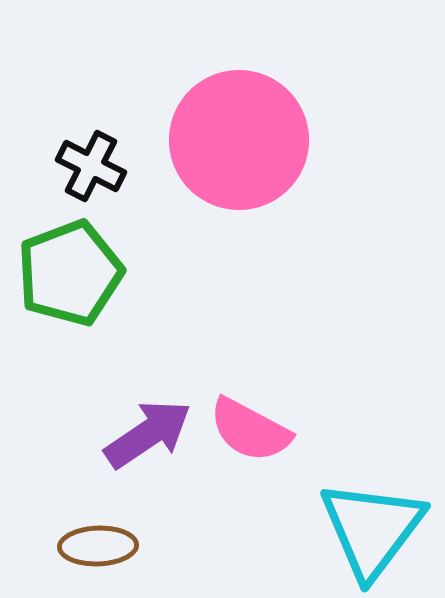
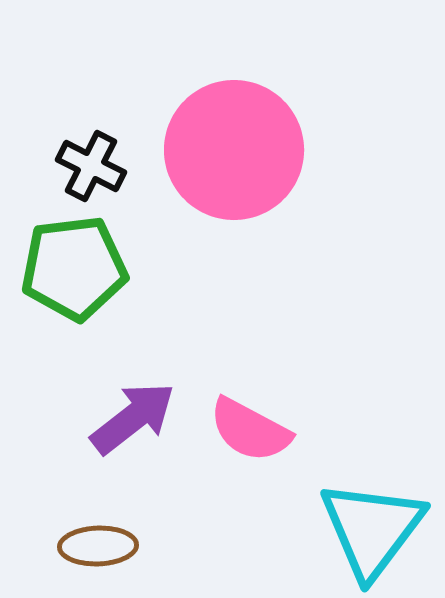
pink circle: moved 5 px left, 10 px down
green pentagon: moved 4 px right, 5 px up; rotated 14 degrees clockwise
purple arrow: moved 15 px left, 16 px up; rotated 4 degrees counterclockwise
